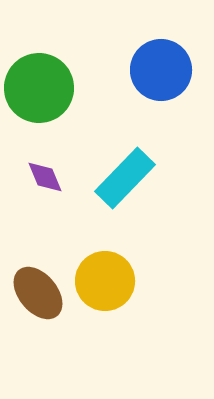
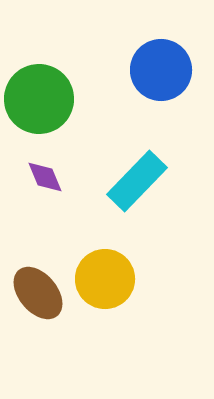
green circle: moved 11 px down
cyan rectangle: moved 12 px right, 3 px down
yellow circle: moved 2 px up
